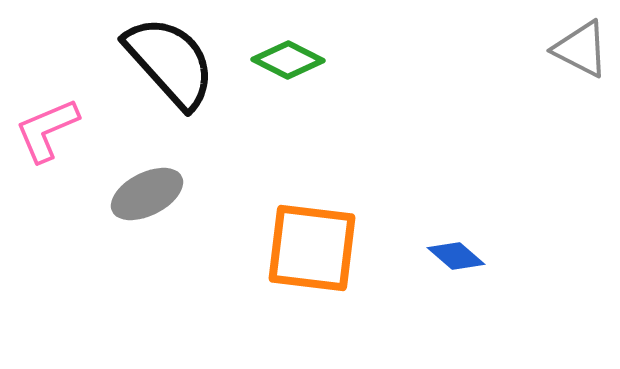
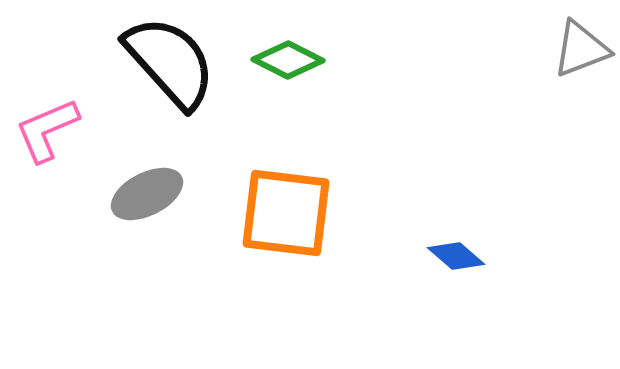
gray triangle: rotated 48 degrees counterclockwise
orange square: moved 26 px left, 35 px up
